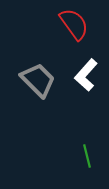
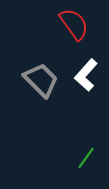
gray trapezoid: moved 3 px right
green line: moved 1 px left, 2 px down; rotated 50 degrees clockwise
